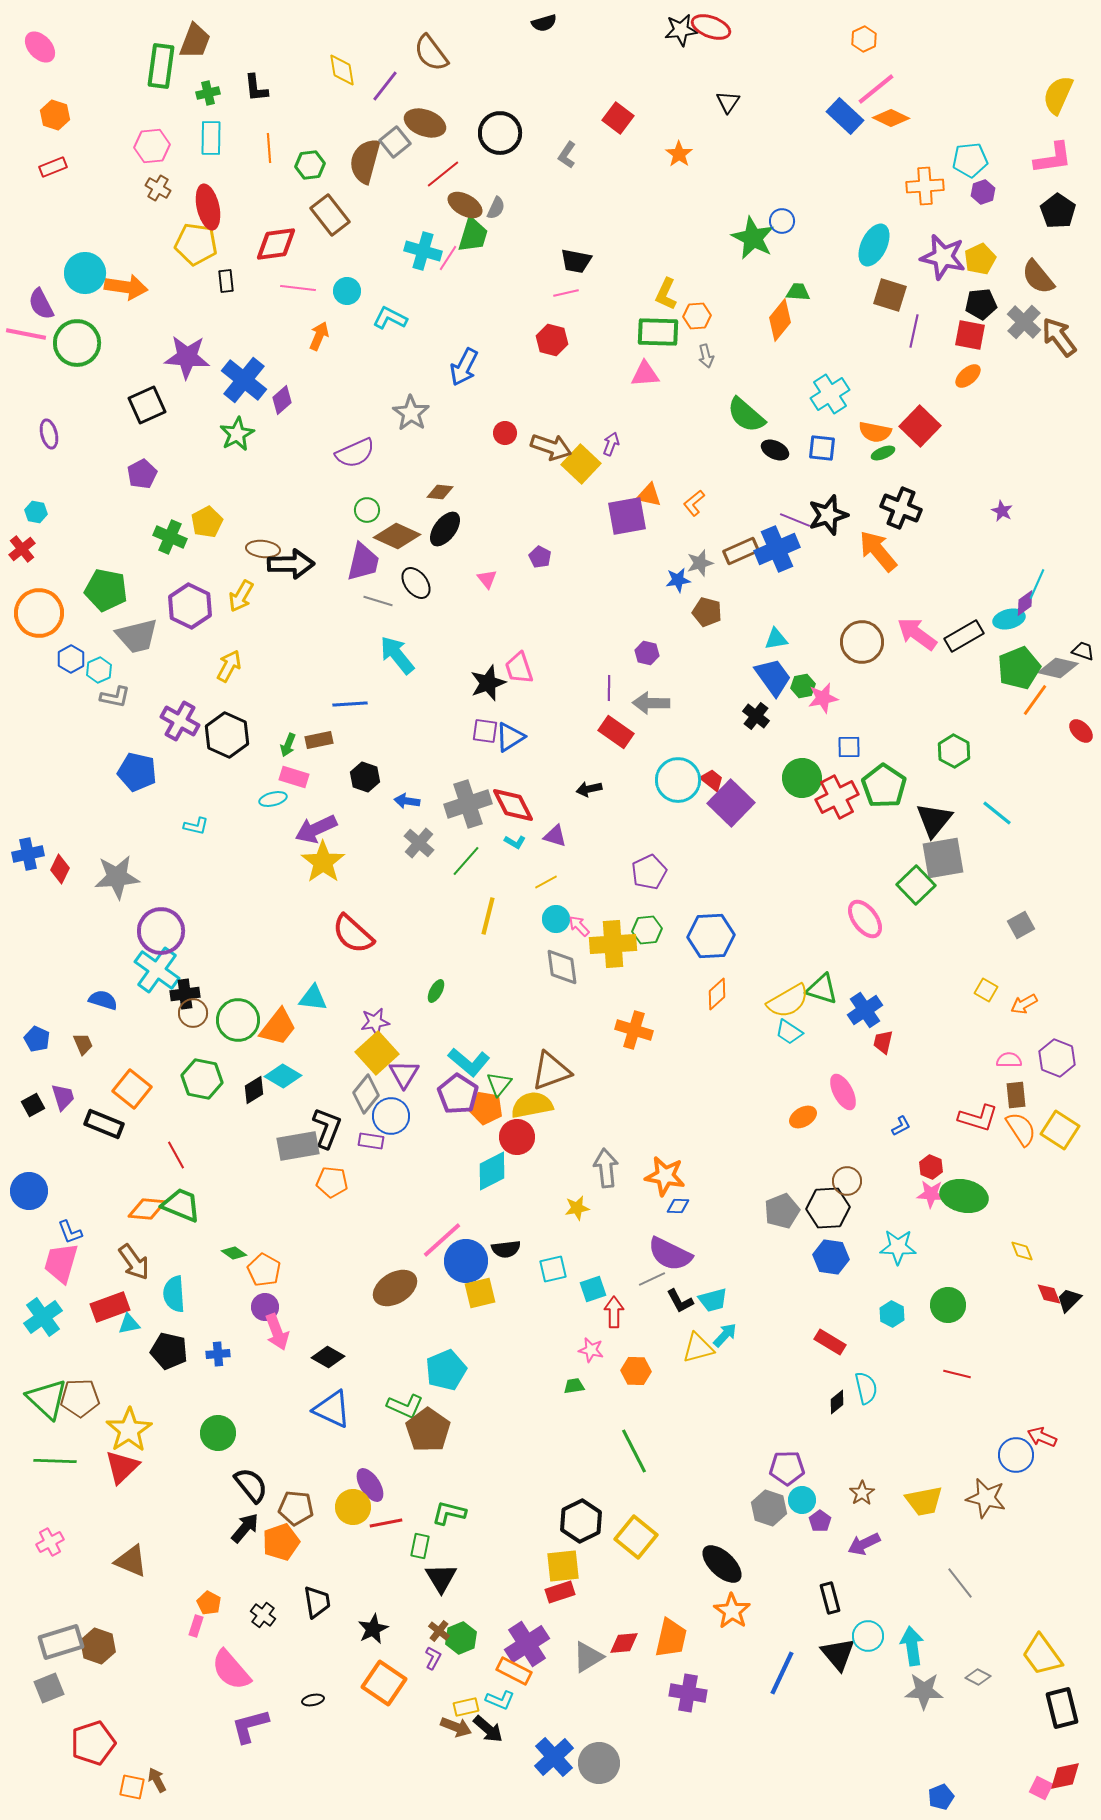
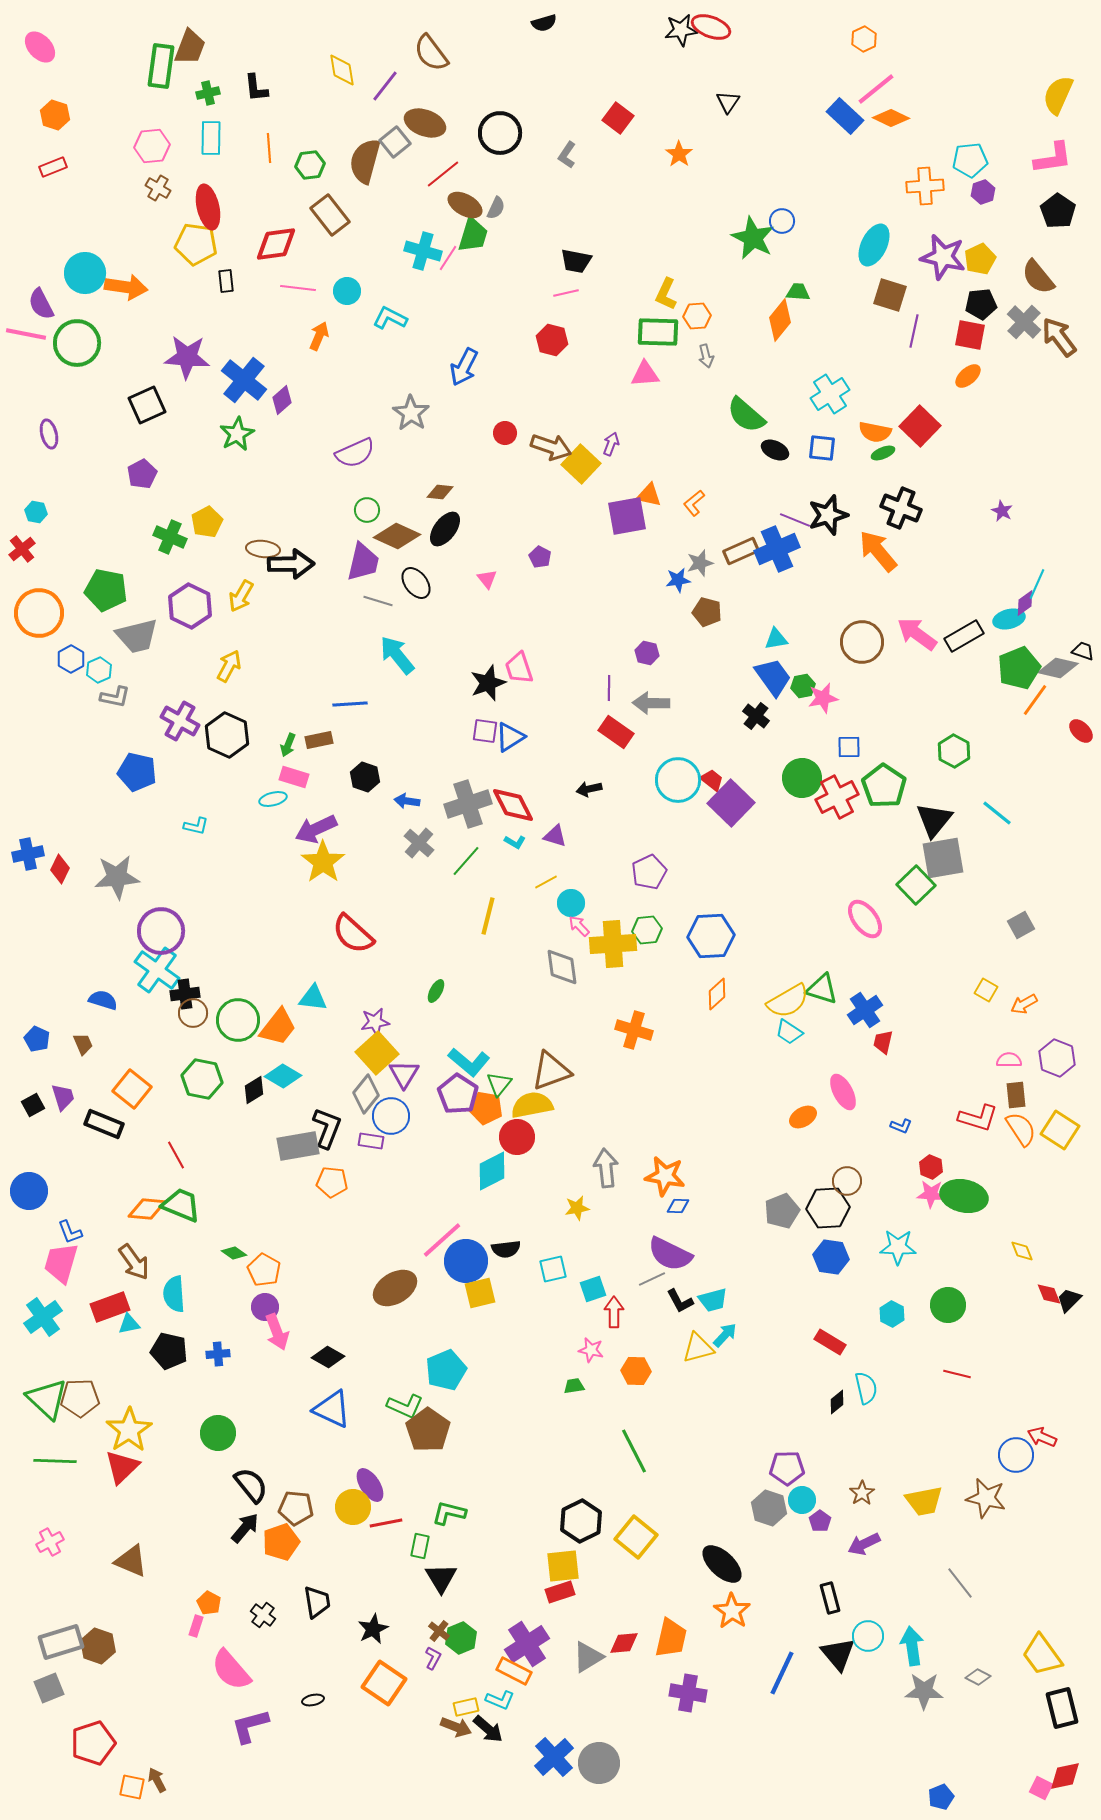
brown trapezoid at (195, 41): moved 5 px left, 6 px down
cyan circle at (556, 919): moved 15 px right, 16 px up
blue L-shape at (901, 1126): rotated 50 degrees clockwise
